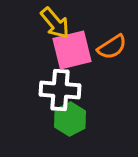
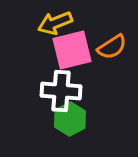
yellow arrow: rotated 108 degrees clockwise
white cross: moved 1 px right, 1 px down
